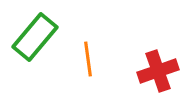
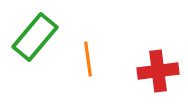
red cross: rotated 12 degrees clockwise
